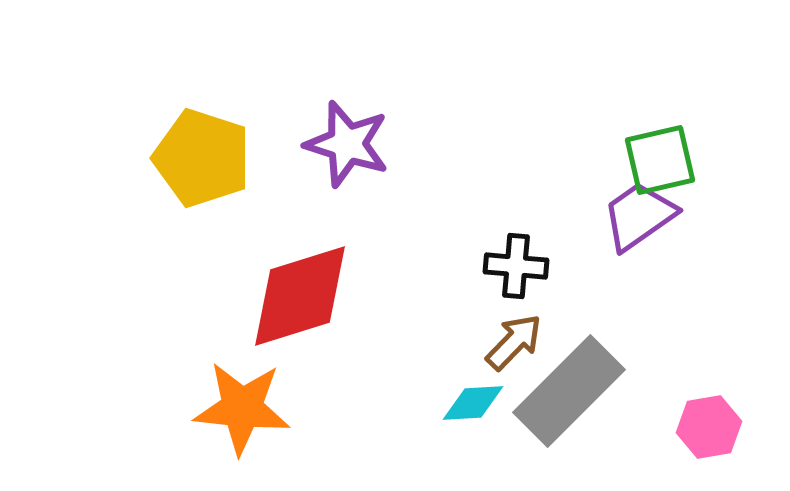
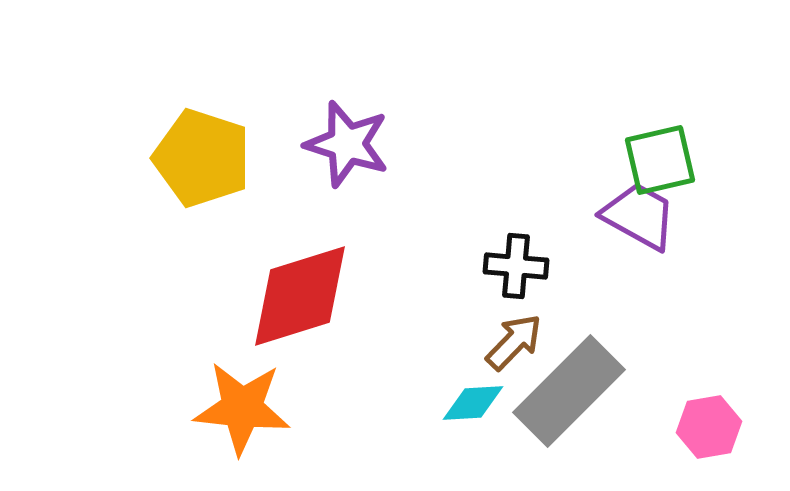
purple trapezoid: rotated 64 degrees clockwise
